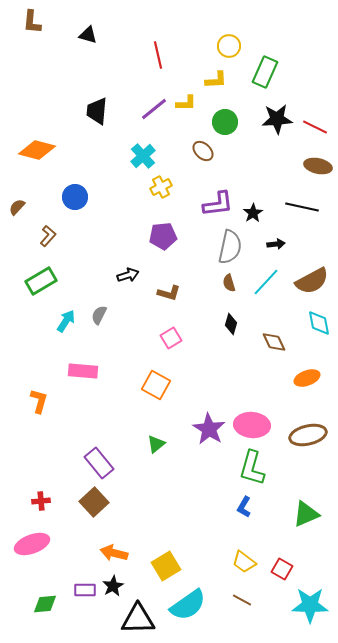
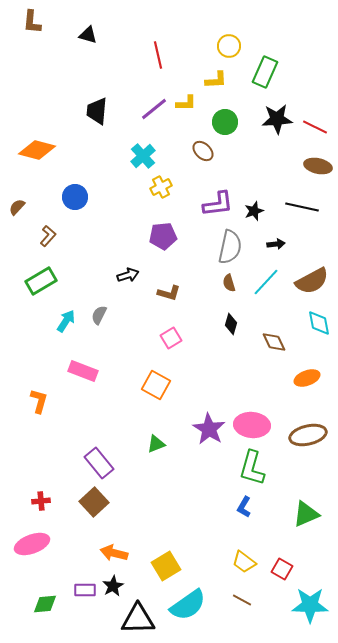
black star at (253, 213): moved 1 px right, 2 px up; rotated 12 degrees clockwise
pink rectangle at (83, 371): rotated 16 degrees clockwise
green triangle at (156, 444): rotated 18 degrees clockwise
